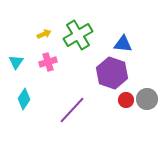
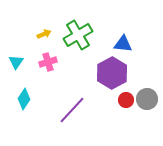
purple hexagon: rotated 12 degrees clockwise
